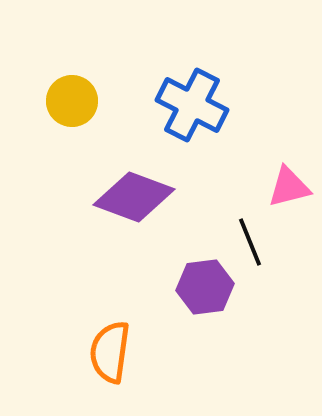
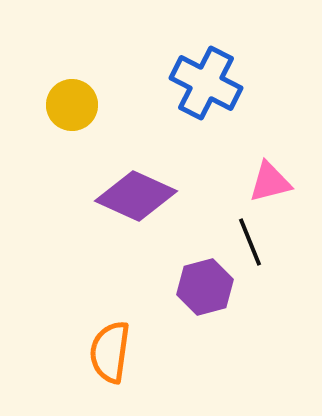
yellow circle: moved 4 px down
blue cross: moved 14 px right, 22 px up
pink triangle: moved 19 px left, 5 px up
purple diamond: moved 2 px right, 1 px up; rotated 4 degrees clockwise
purple hexagon: rotated 8 degrees counterclockwise
